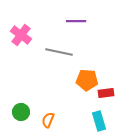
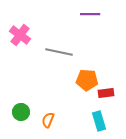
purple line: moved 14 px right, 7 px up
pink cross: moved 1 px left
